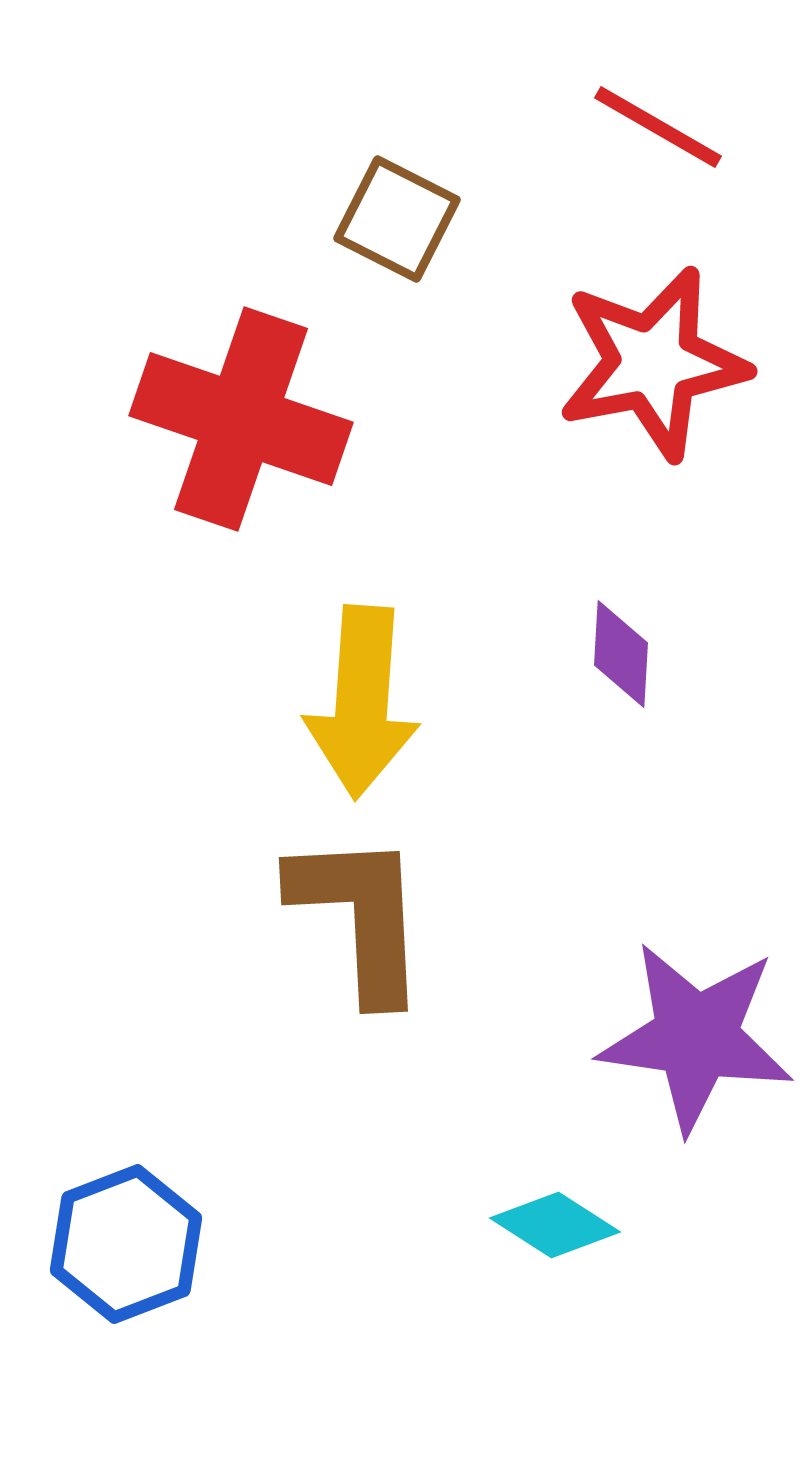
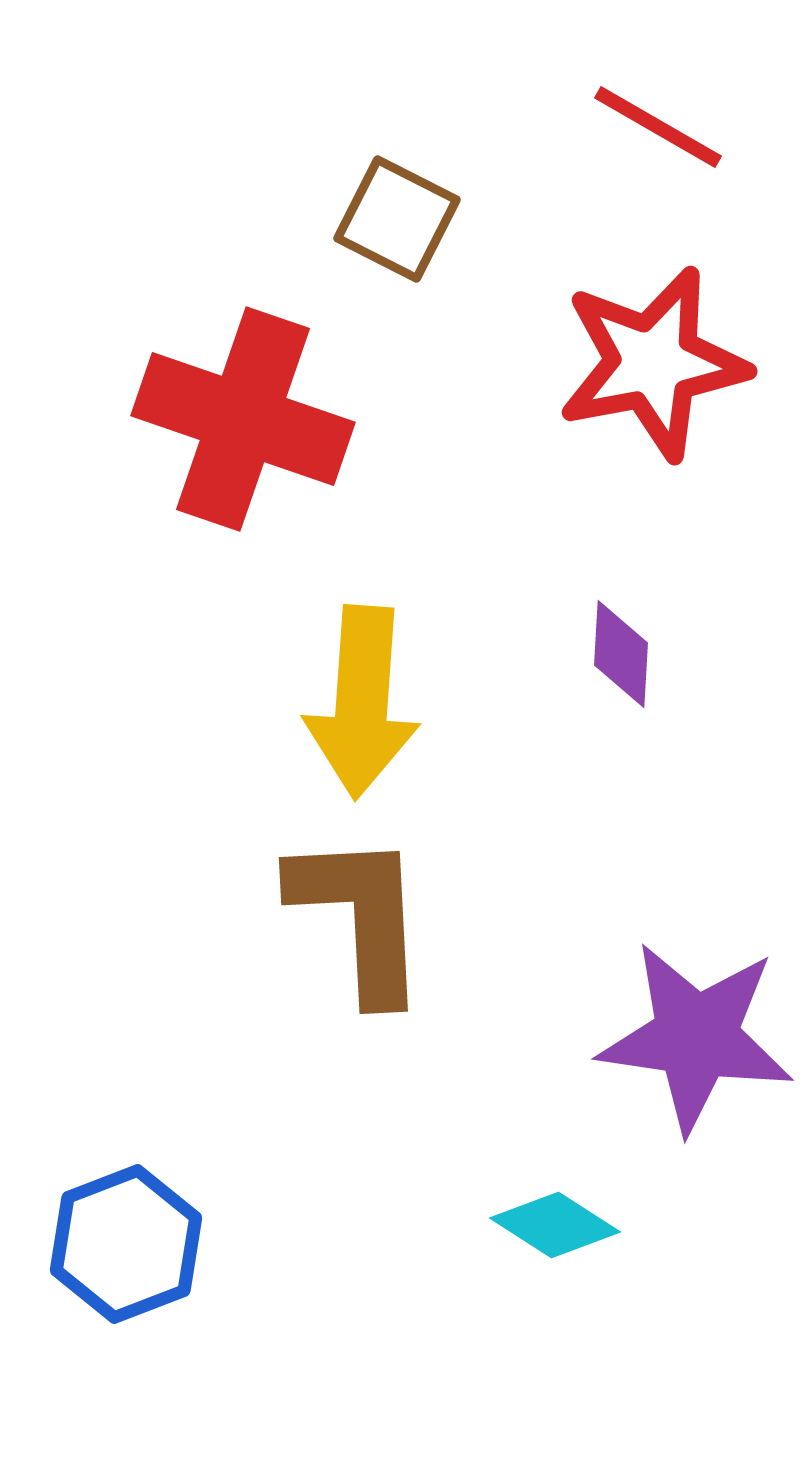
red cross: moved 2 px right
